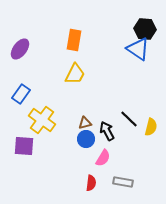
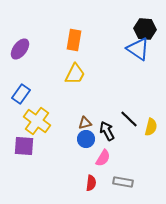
yellow cross: moved 5 px left, 1 px down
